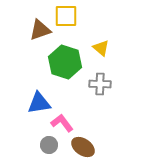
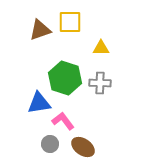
yellow square: moved 4 px right, 6 px down
yellow triangle: rotated 42 degrees counterclockwise
green hexagon: moved 16 px down
gray cross: moved 1 px up
pink L-shape: moved 1 px right, 2 px up
gray circle: moved 1 px right, 1 px up
